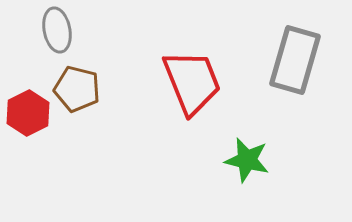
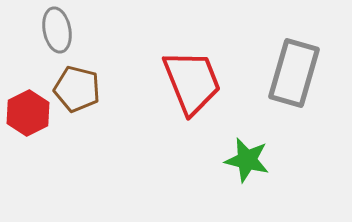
gray rectangle: moved 1 px left, 13 px down
